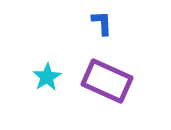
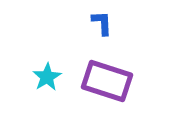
purple rectangle: rotated 6 degrees counterclockwise
